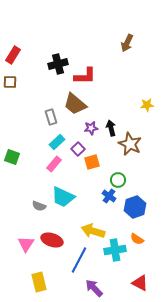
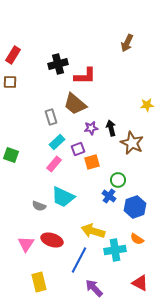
brown star: moved 2 px right, 1 px up
purple square: rotated 24 degrees clockwise
green square: moved 1 px left, 2 px up
